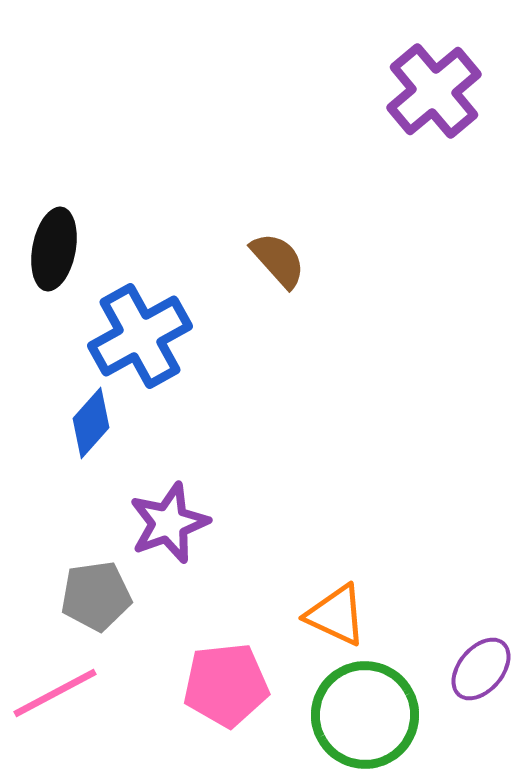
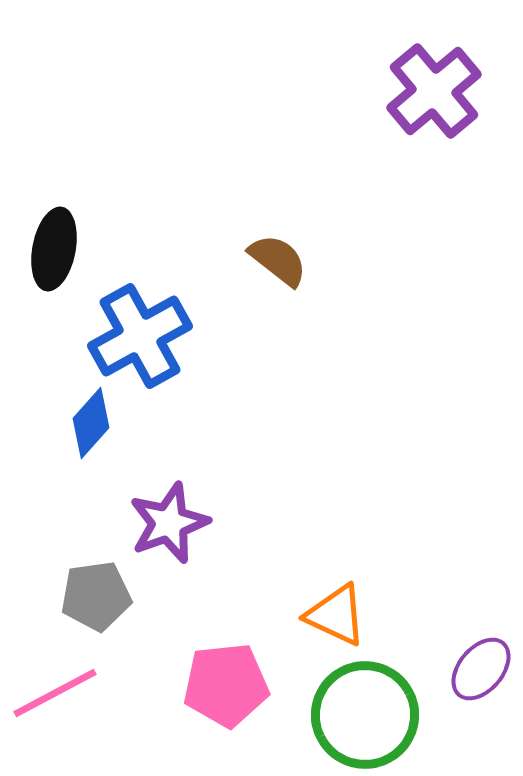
brown semicircle: rotated 10 degrees counterclockwise
